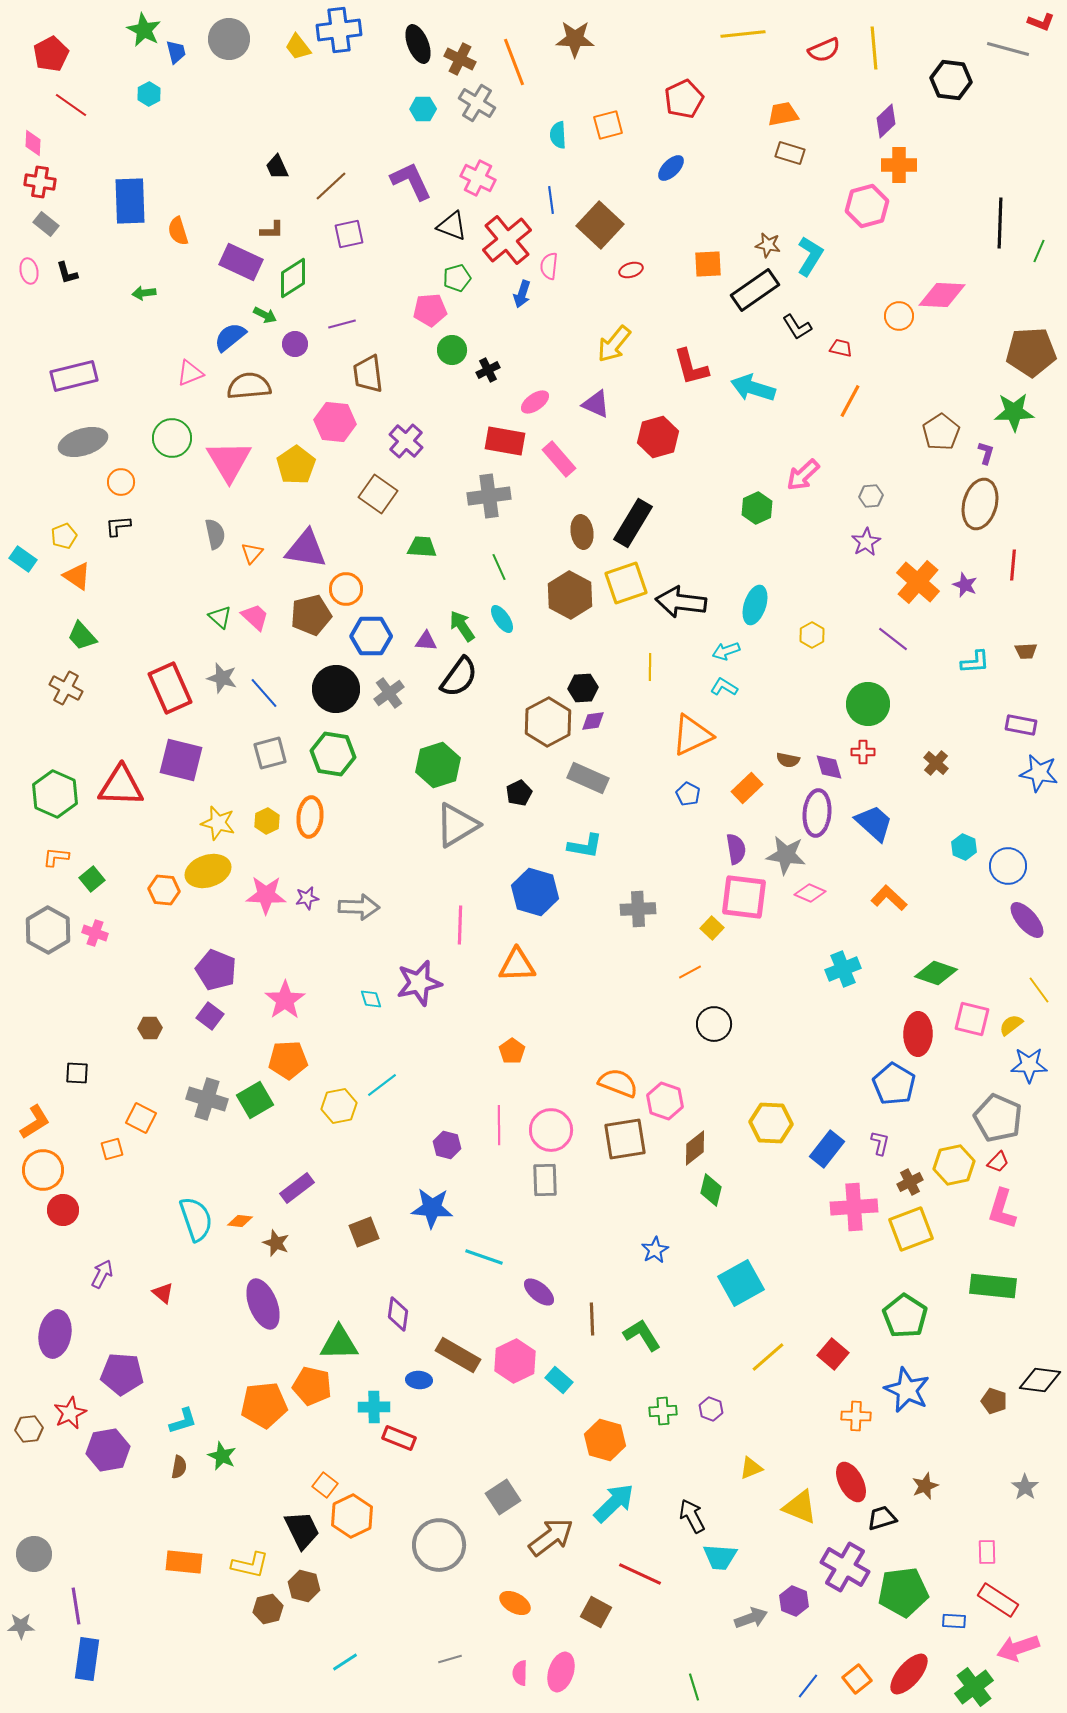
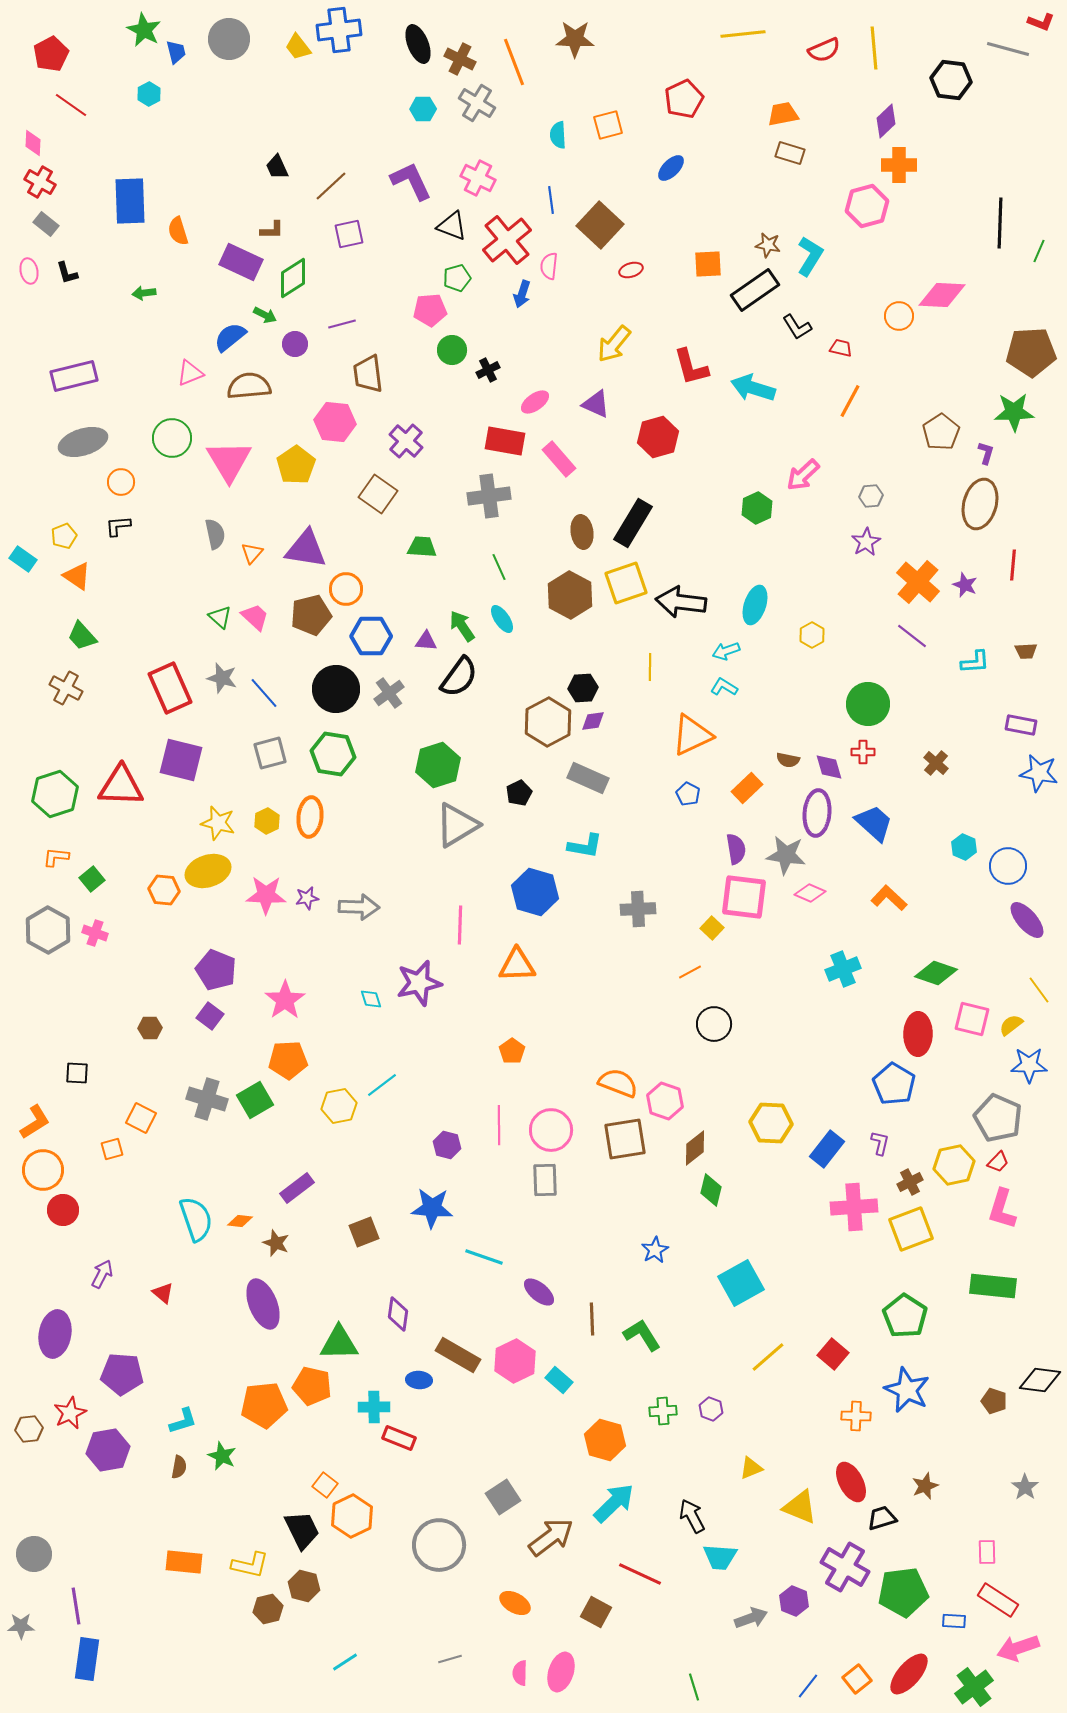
red cross at (40, 182): rotated 20 degrees clockwise
purple line at (893, 639): moved 19 px right, 3 px up
green hexagon at (55, 794): rotated 18 degrees clockwise
